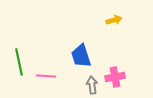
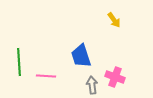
yellow arrow: rotated 70 degrees clockwise
green line: rotated 8 degrees clockwise
pink cross: rotated 30 degrees clockwise
